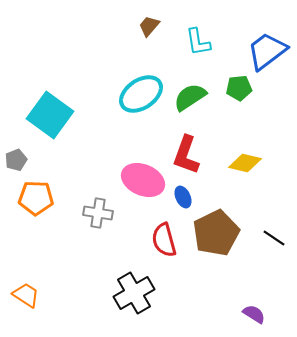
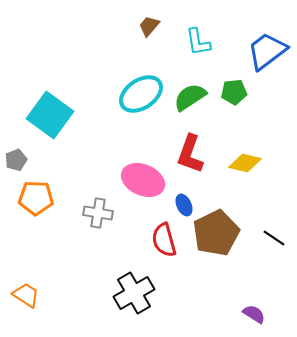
green pentagon: moved 5 px left, 4 px down
red L-shape: moved 4 px right, 1 px up
blue ellipse: moved 1 px right, 8 px down
